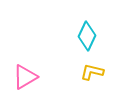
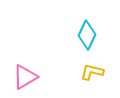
cyan diamond: moved 1 px up
